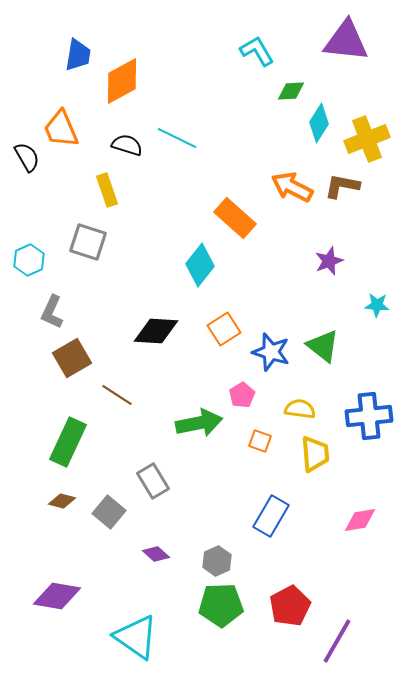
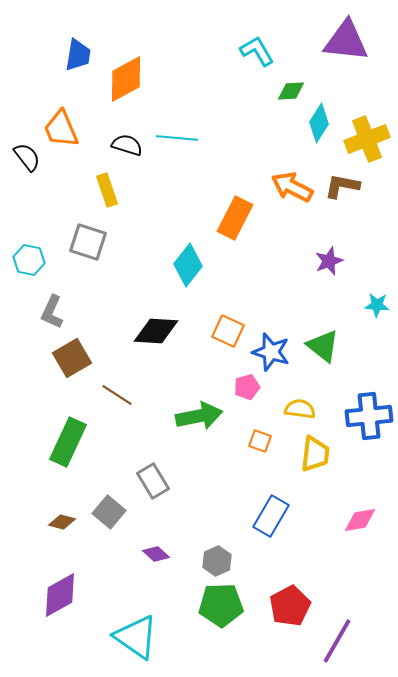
orange diamond at (122, 81): moved 4 px right, 2 px up
cyan line at (177, 138): rotated 21 degrees counterclockwise
black semicircle at (27, 157): rotated 8 degrees counterclockwise
orange rectangle at (235, 218): rotated 75 degrees clockwise
cyan hexagon at (29, 260): rotated 24 degrees counterclockwise
cyan diamond at (200, 265): moved 12 px left
orange square at (224, 329): moved 4 px right, 2 px down; rotated 32 degrees counterclockwise
pink pentagon at (242, 395): moved 5 px right, 8 px up; rotated 15 degrees clockwise
green arrow at (199, 423): moved 7 px up
yellow trapezoid at (315, 454): rotated 12 degrees clockwise
brown diamond at (62, 501): moved 21 px down
purple diamond at (57, 596): moved 3 px right, 1 px up; rotated 39 degrees counterclockwise
